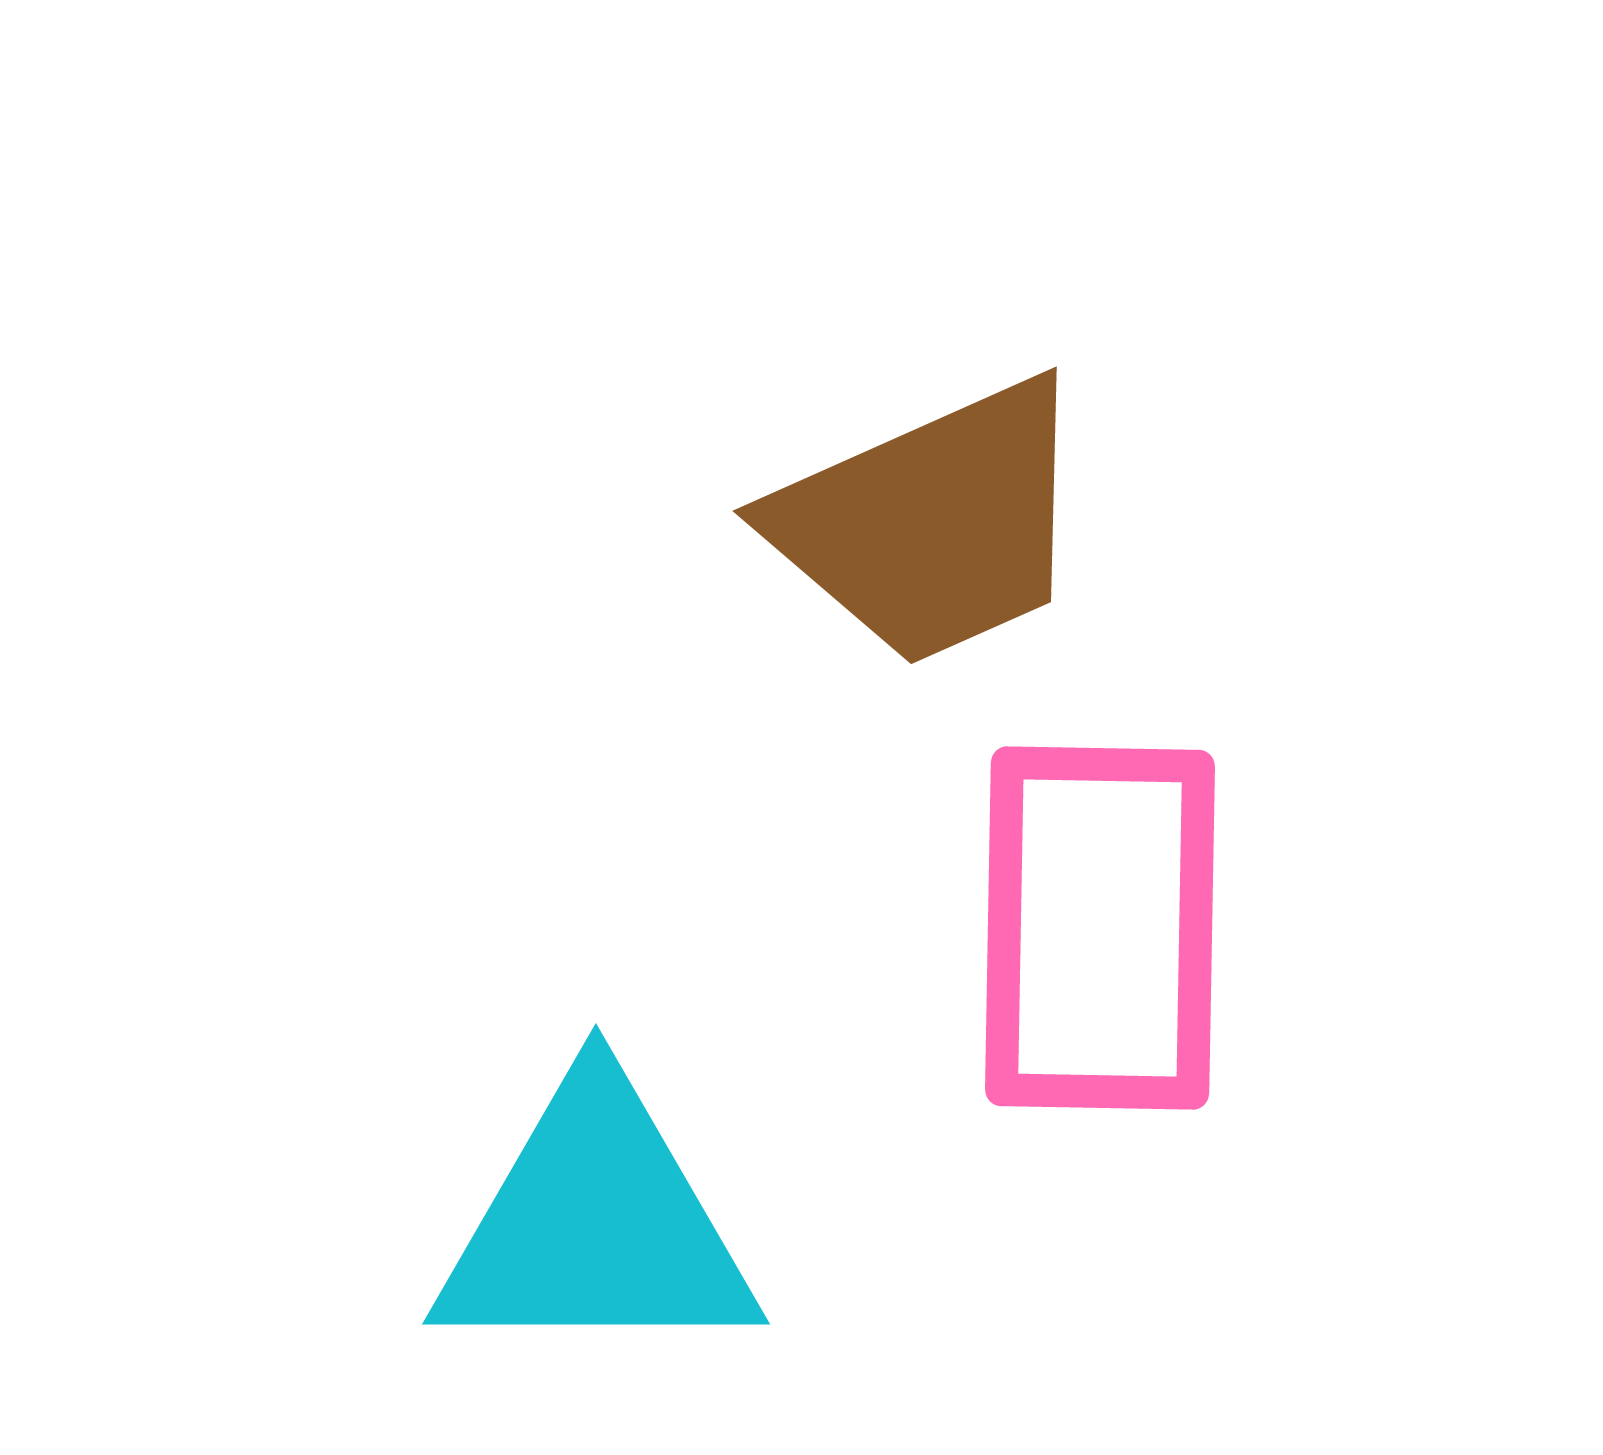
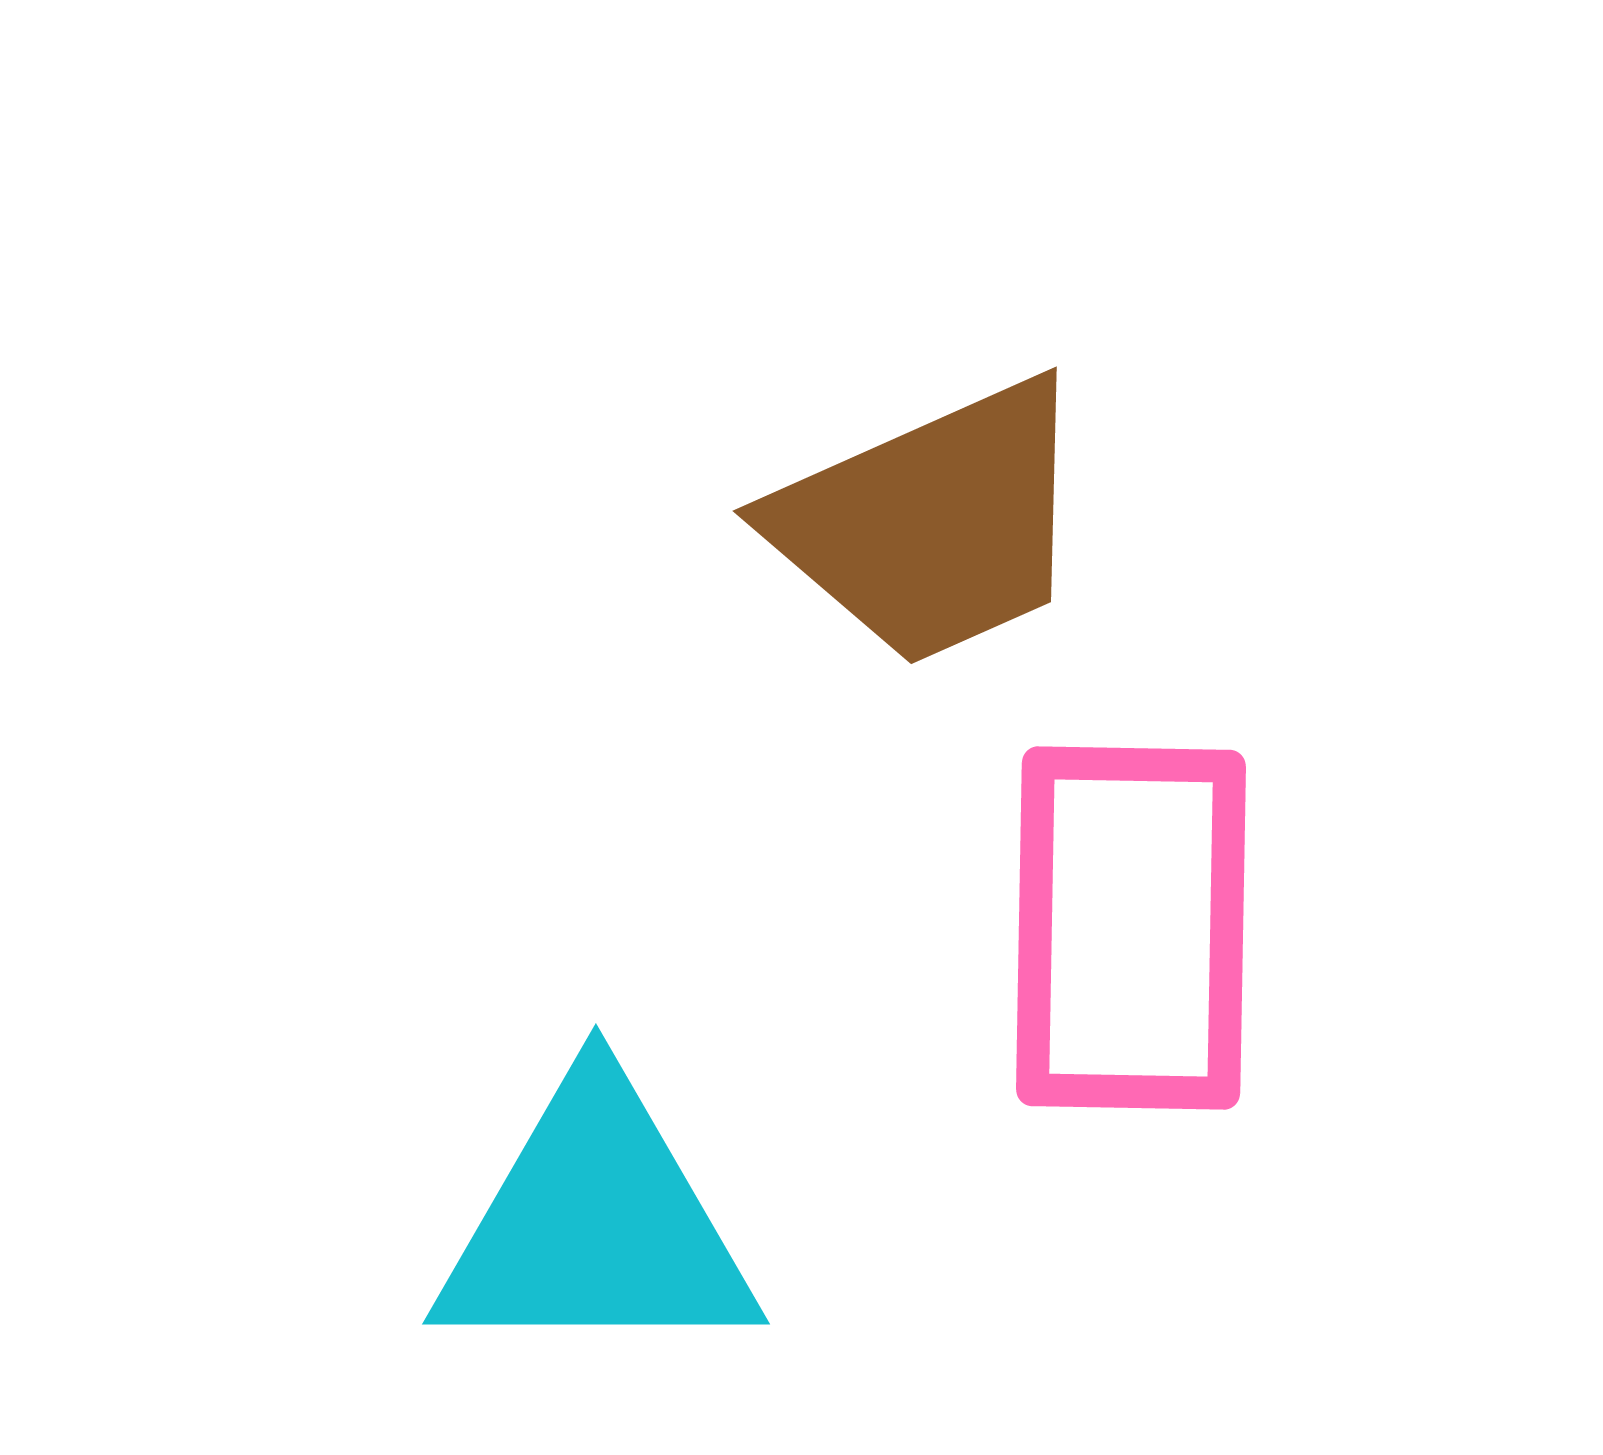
pink rectangle: moved 31 px right
